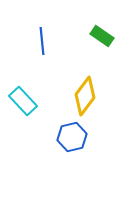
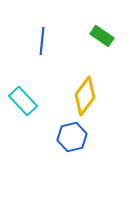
blue line: rotated 12 degrees clockwise
